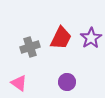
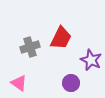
purple star: moved 22 px down; rotated 15 degrees counterclockwise
purple circle: moved 4 px right, 1 px down
